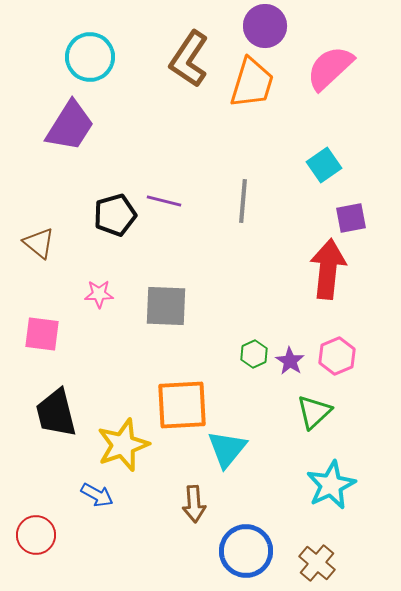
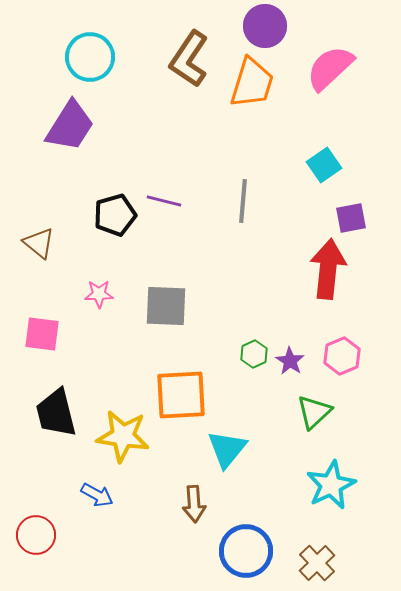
pink hexagon: moved 5 px right
orange square: moved 1 px left, 10 px up
yellow star: moved 9 px up; rotated 28 degrees clockwise
brown cross: rotated 6 degrees clockwise
